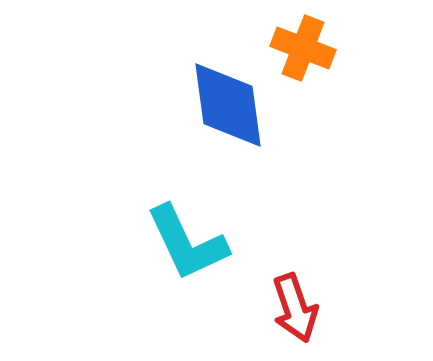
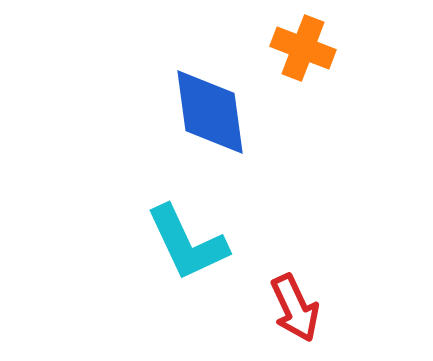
blue diamond: moved 18 px left, 7 px down
red arrow: rotated 6 degrees counterclockwise
